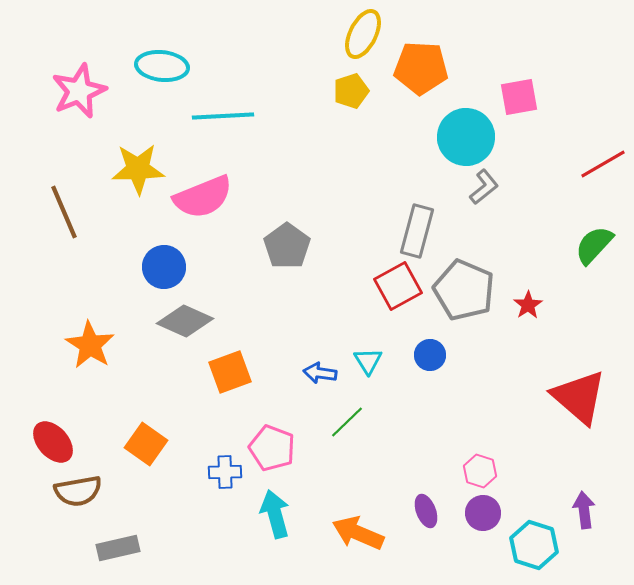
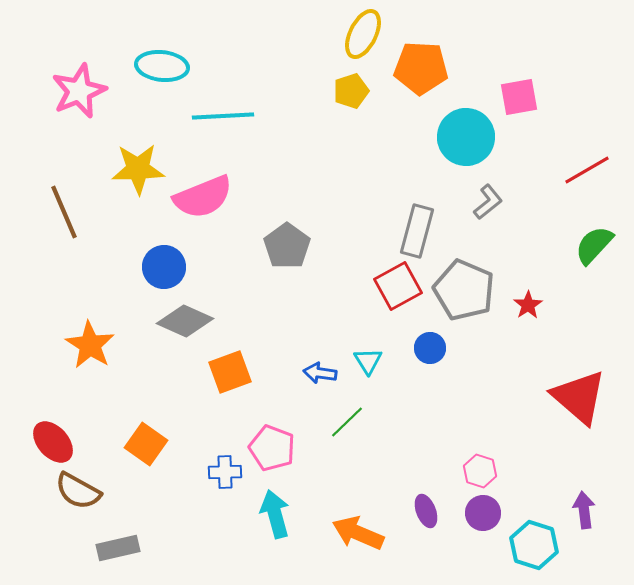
red line at (603, 164): moved 16 px left, 6 px down
gray L-shape at (484, 187): moved 4 px right, 15 px down
blue circle at (430, 355): moved 7 px up
brown semicircle at (78, 491): rotated 39 degrees clockwise
